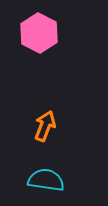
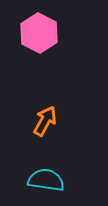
orange arrow: moved 5 px up; rotated 8 degrees clockwise
